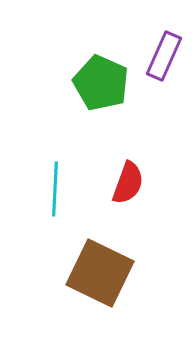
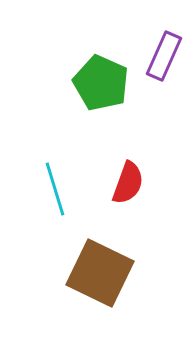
cyan line: rotated 20 degrees counterclockwise
